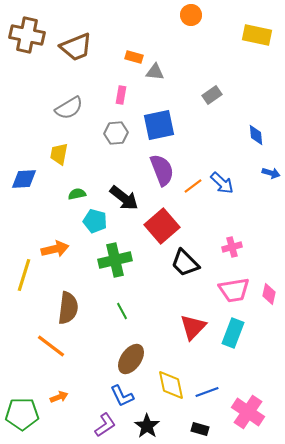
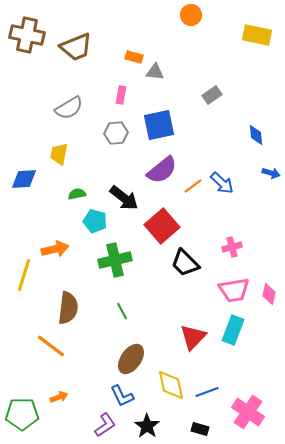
purple semicircle at (162, 170): rotated 72 degrees clockwise
red triangle at (193, 327): moved 10 px down
cyan rectangle at (233, 333): moved 3 px up
